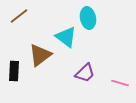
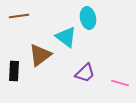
brown line: rotated 30 degrees clockwise
